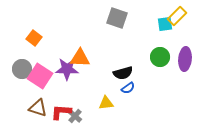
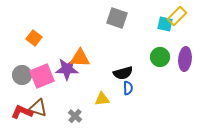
cyan square: rotated 21 degrees clockwise
gray circle: moved 6 px down
pink square: moved 2 px right; rotated 35 degrees clockwise
blue semicircle: rotated 56 degrees counterclockwise
yellow triangle: moved 4 px left, 4 px up
red L-shape: moved 39 px left; rotated 20 degrees clockwise
